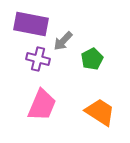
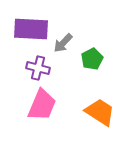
purple rectangle: moved 5 px down; rotated 8 degrees counterclockwise
gray arrow: moved 2 px down
purple cross: moved 9 px down
